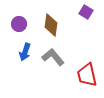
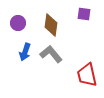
purple square: moved 2 px left, 2 px down; rotated 24 degrees counterclockwise
purple circle: moved 1 px left, 1 px up
gray L-shape: moved 2 px left, 3 px up
